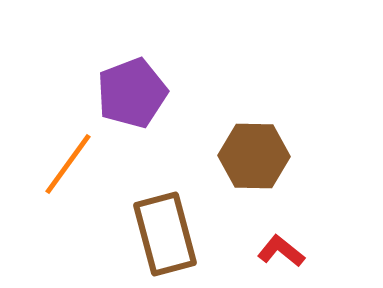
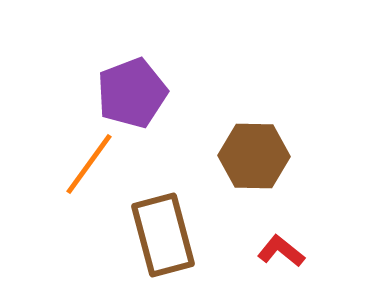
orange line: moved 21 px right
brown rectangle: moved 2 px left, 1 px down
